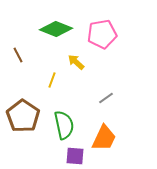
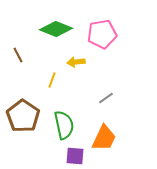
yellow arrow: rotated 48 degrees counterclockwise
